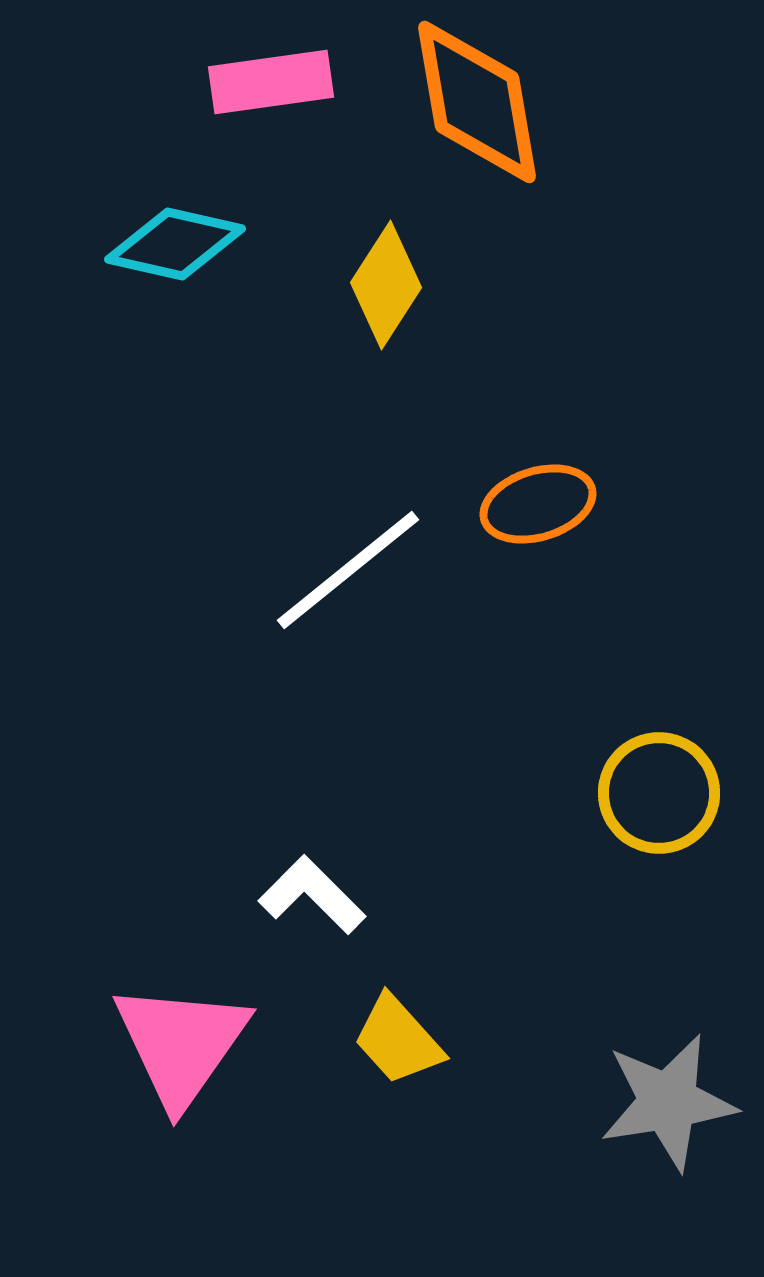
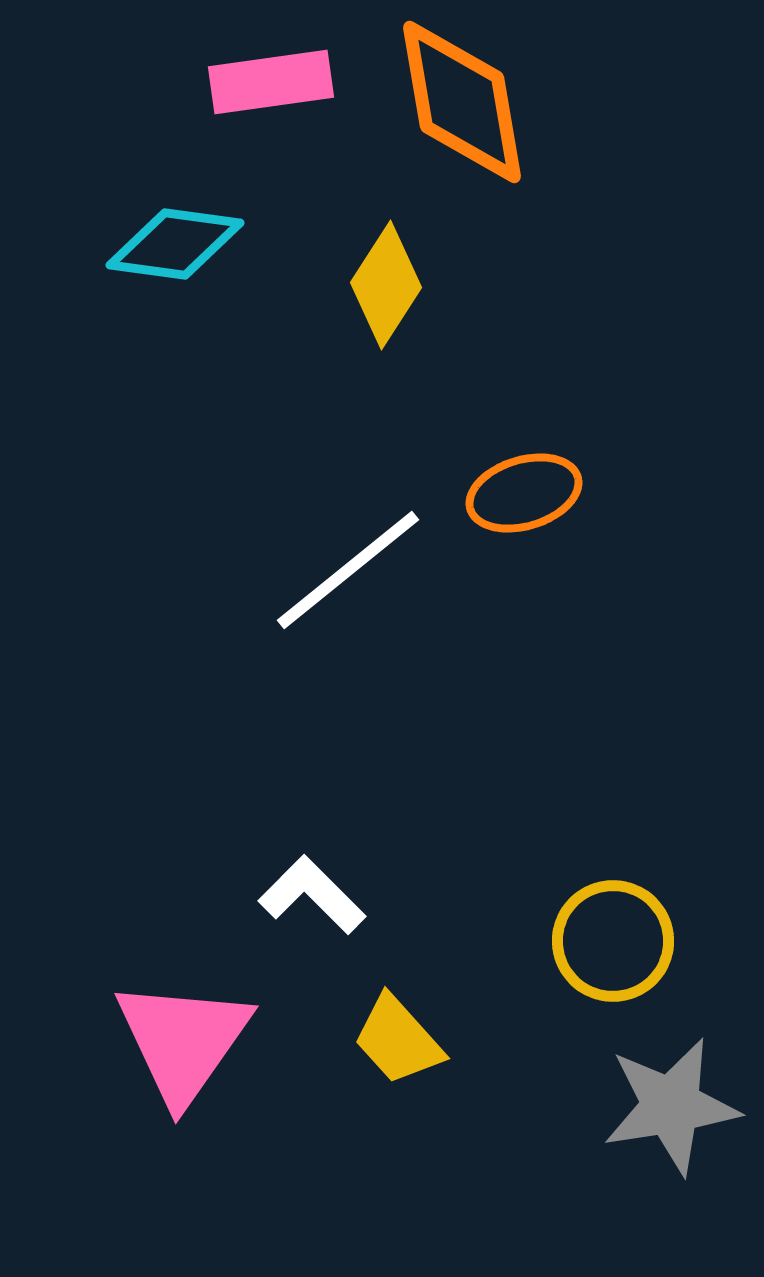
orange diamond: moved 15 px left
cyan diamond: rotated 5 degrees counterclockwise
orange ellipse: moved 14 px left, 11 px up
yellow circle: moved 46 px left, 148 px down
pink triangle: moved 2 px right, 3 px up
gray star: moved 3 px right, 4 px down
